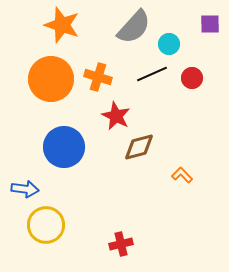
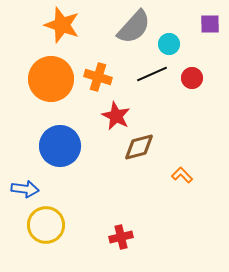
blue circle: moved 4 px left, 1 px up
red cross: moved 7 px up
